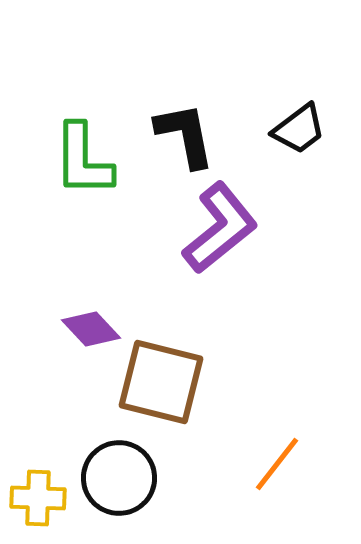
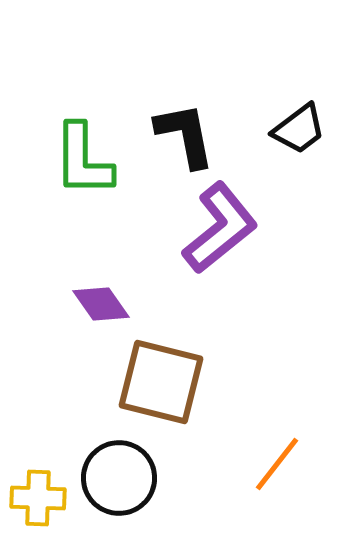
purple diamond: moved 10 px right, 25 px up; rotated 8 degrees clockwise
